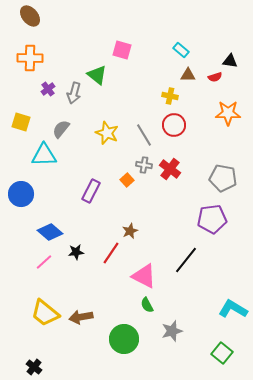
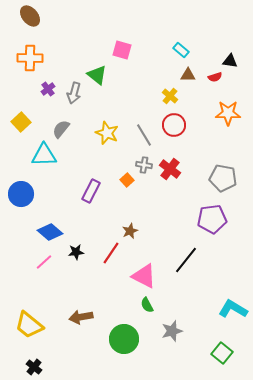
yellow cross: rotated 28 degrees clockwise
yellow square: rotated 30 degrees clockwise
yellow trapezoid: moved 16 px left, 12 px down
